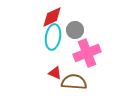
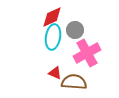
pink cross: rotated 8 degrees counterclockwise
